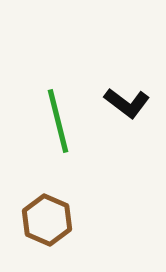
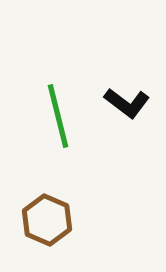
green line: moved 5 px up
